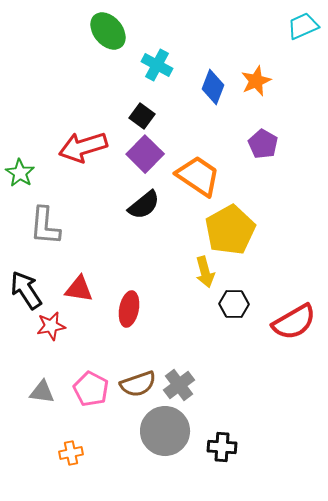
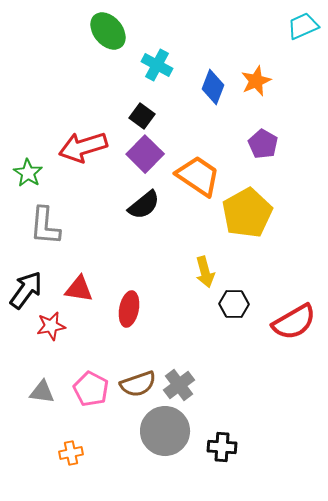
green star: moved 8 px right
yellow pentagon: moved 17 px right, 17 px up
black arrow: rotated 69 degrees clockwise
